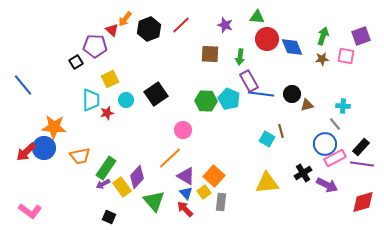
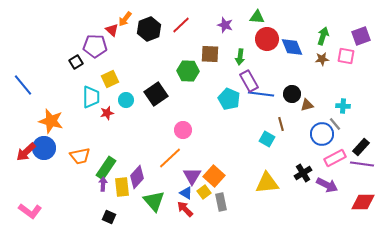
cyan trapezoid at (91, 100): moved 3 px up
green hexagon at (206, 101): moved 18 px left, 30 px up
orange star at (54, 127): moved 3 px left, 6 px up; rotated 10 degrees clockwise
brown line at (281, 131): moved 7 px up
blue circle at (325, 144): moved 3 px left, 10 px up
purple triangle at (186, 176): moved 6 px right; rotated 30 degrees clockwise
purple arrow at (103, 184): rotated 120 degrees clockwise
yellow rectangle at (122, 187): rotated 30 degrees clockwise
blue triangle at (186, 193): rotated 16 degrees counterclockwise
gray rectangle at (221, 202): rotated 18 degrees counterclockwise
red diamond at (363, 202): rotated 15 degrees clockwise
